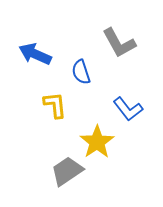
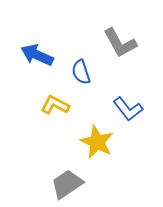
gray L-shape: moved 1 px right
blue arrow: moved 2 px right, 1 px down
yellow L-shape: rotated 56 degrees counterclockwise
yellow star: rotated 12 degrees counterclockwise
gray trapezoid: moved 13 px down
